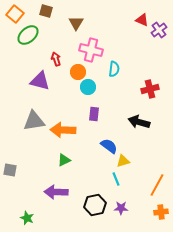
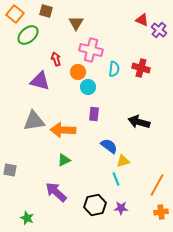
purple cross: rotated 14 degrees counterclockwise
red cross: moved 9 px left, 21 px up; rotated 30 degrees clockwise
purple arrow: rotated 40 degrees clockwise
